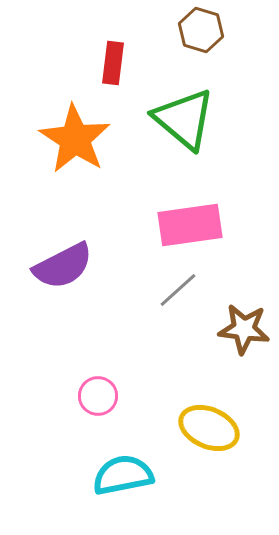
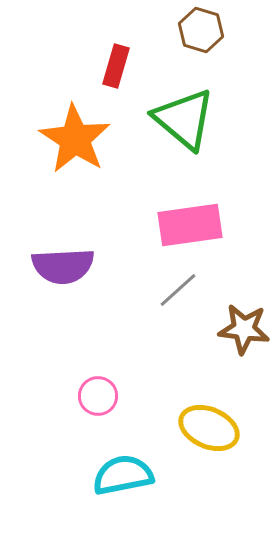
red rectangle: moved 3 px right, 3 px down; rotated 9 degrees clockwise
purple semicircle: rotated 24 degrees clockwise
